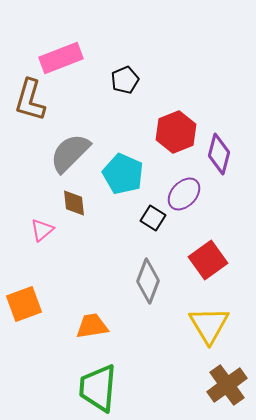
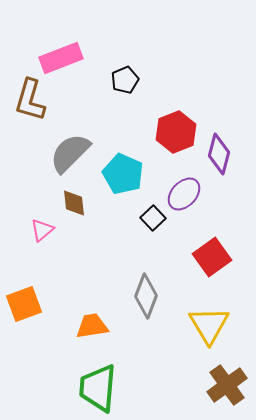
black square: rotated 15 degrees clockwise
red square: moved 4 px right, 3 px up
gray diamond: moved 2 px left, 15 px down
